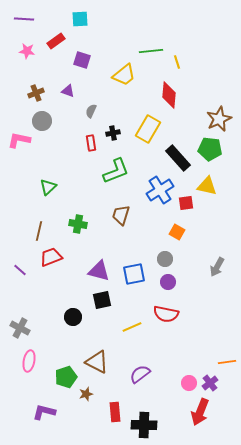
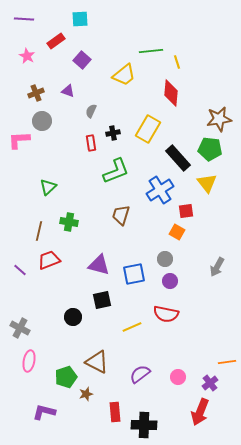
pink star at (27, 51): moved 5 px down; rotated 21 degrees clockwise
purple square at (82, 60): rotated 24 degrees clockwise
red diamond at (169, 95): moved 2 px right, 2 px up
brown star at (219, 119): rotated 15 degrees clockwise
pink L-shape at (19, 140): rotated 15 degrees counterclockwise
yellow triangle at (207, 186): moved 3 px up; rotated 40 degrees clockwise
red square at (186, 203): moved 8 px down
green cross at (78, 224): moved 9 px left, 2 px up
red trapezoid at (51, 257): moved 2 px left, 3 px down
purple triangle at (99, 271): moved 6 px up
purple circle at (168, 282): moved 2 px right, 1 px up
pink circle at (189, 383): moved 11 px left, 6 px up
